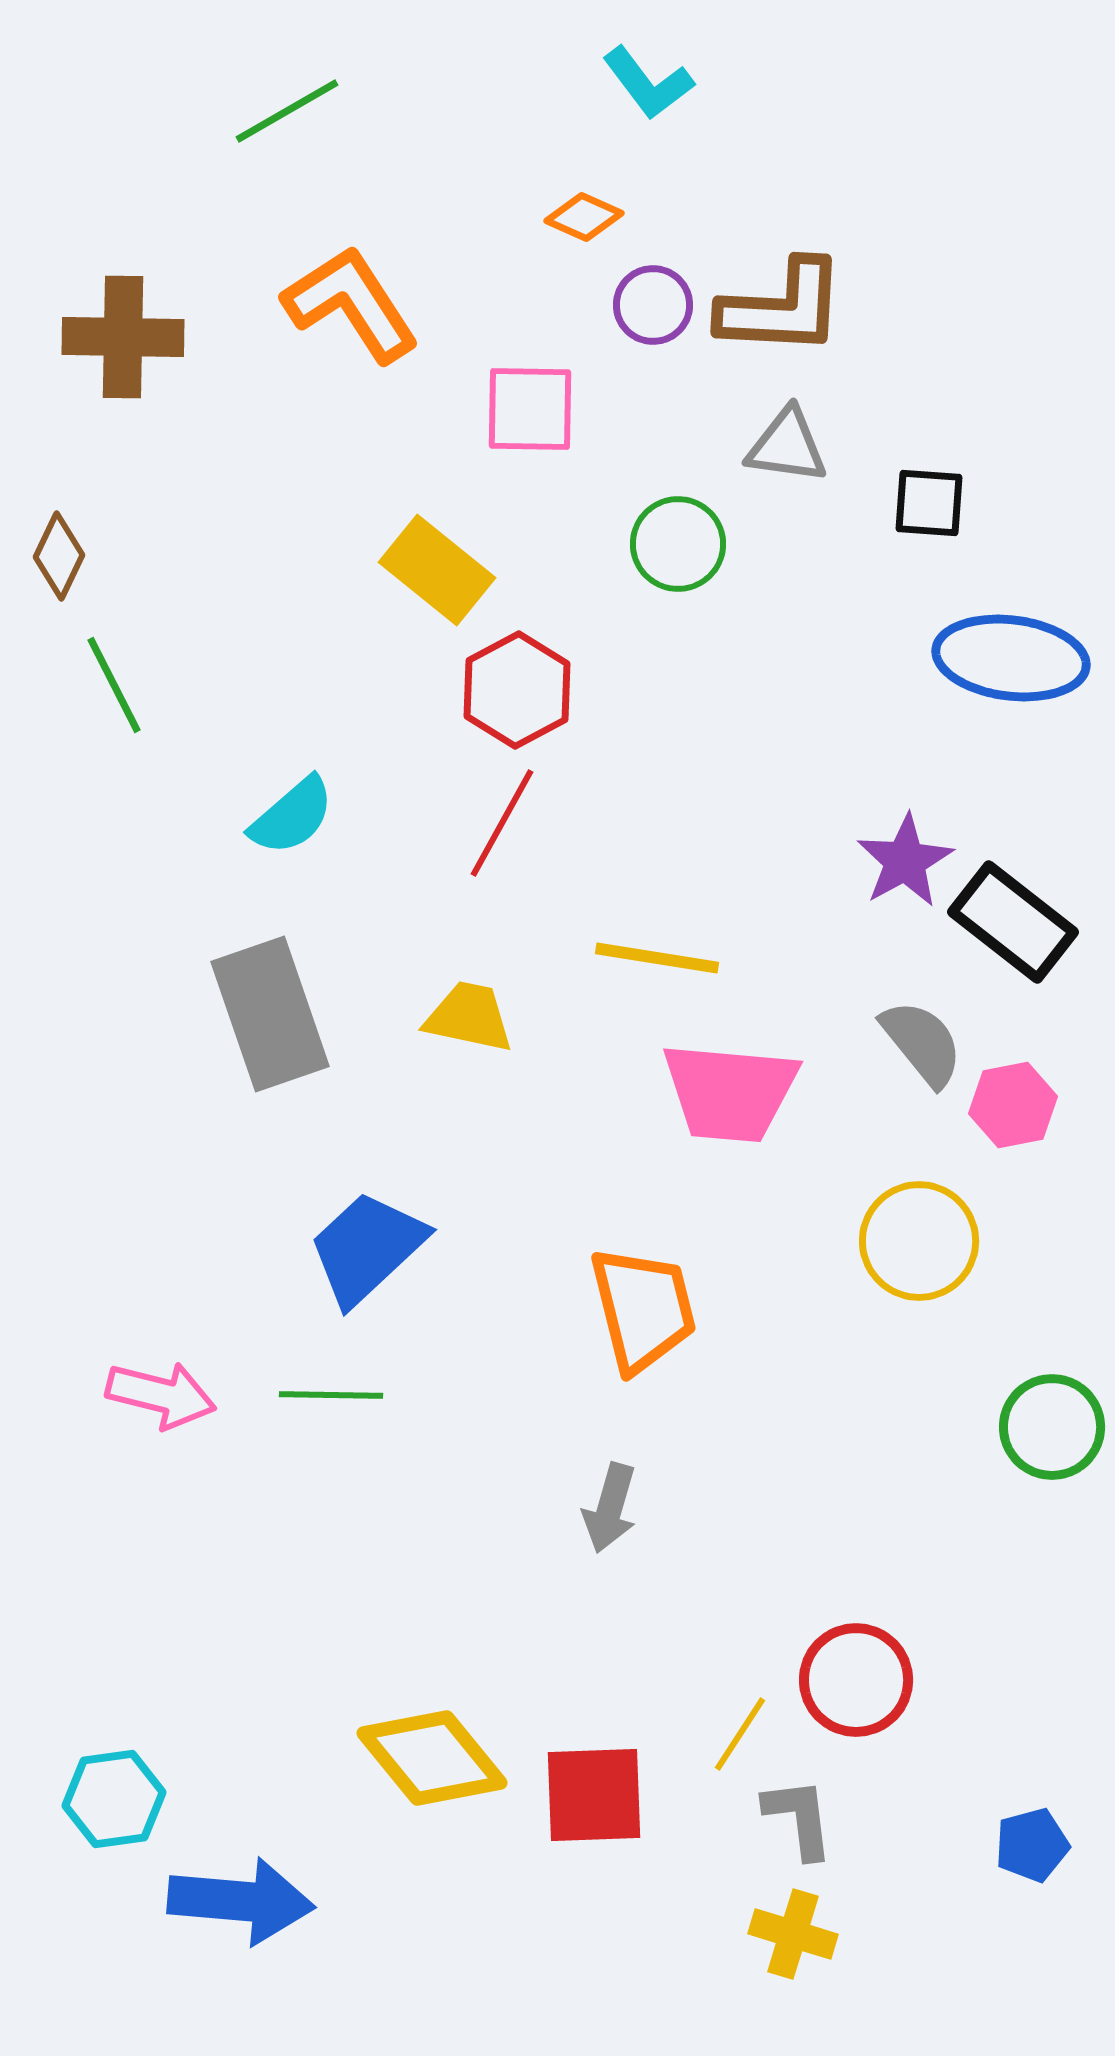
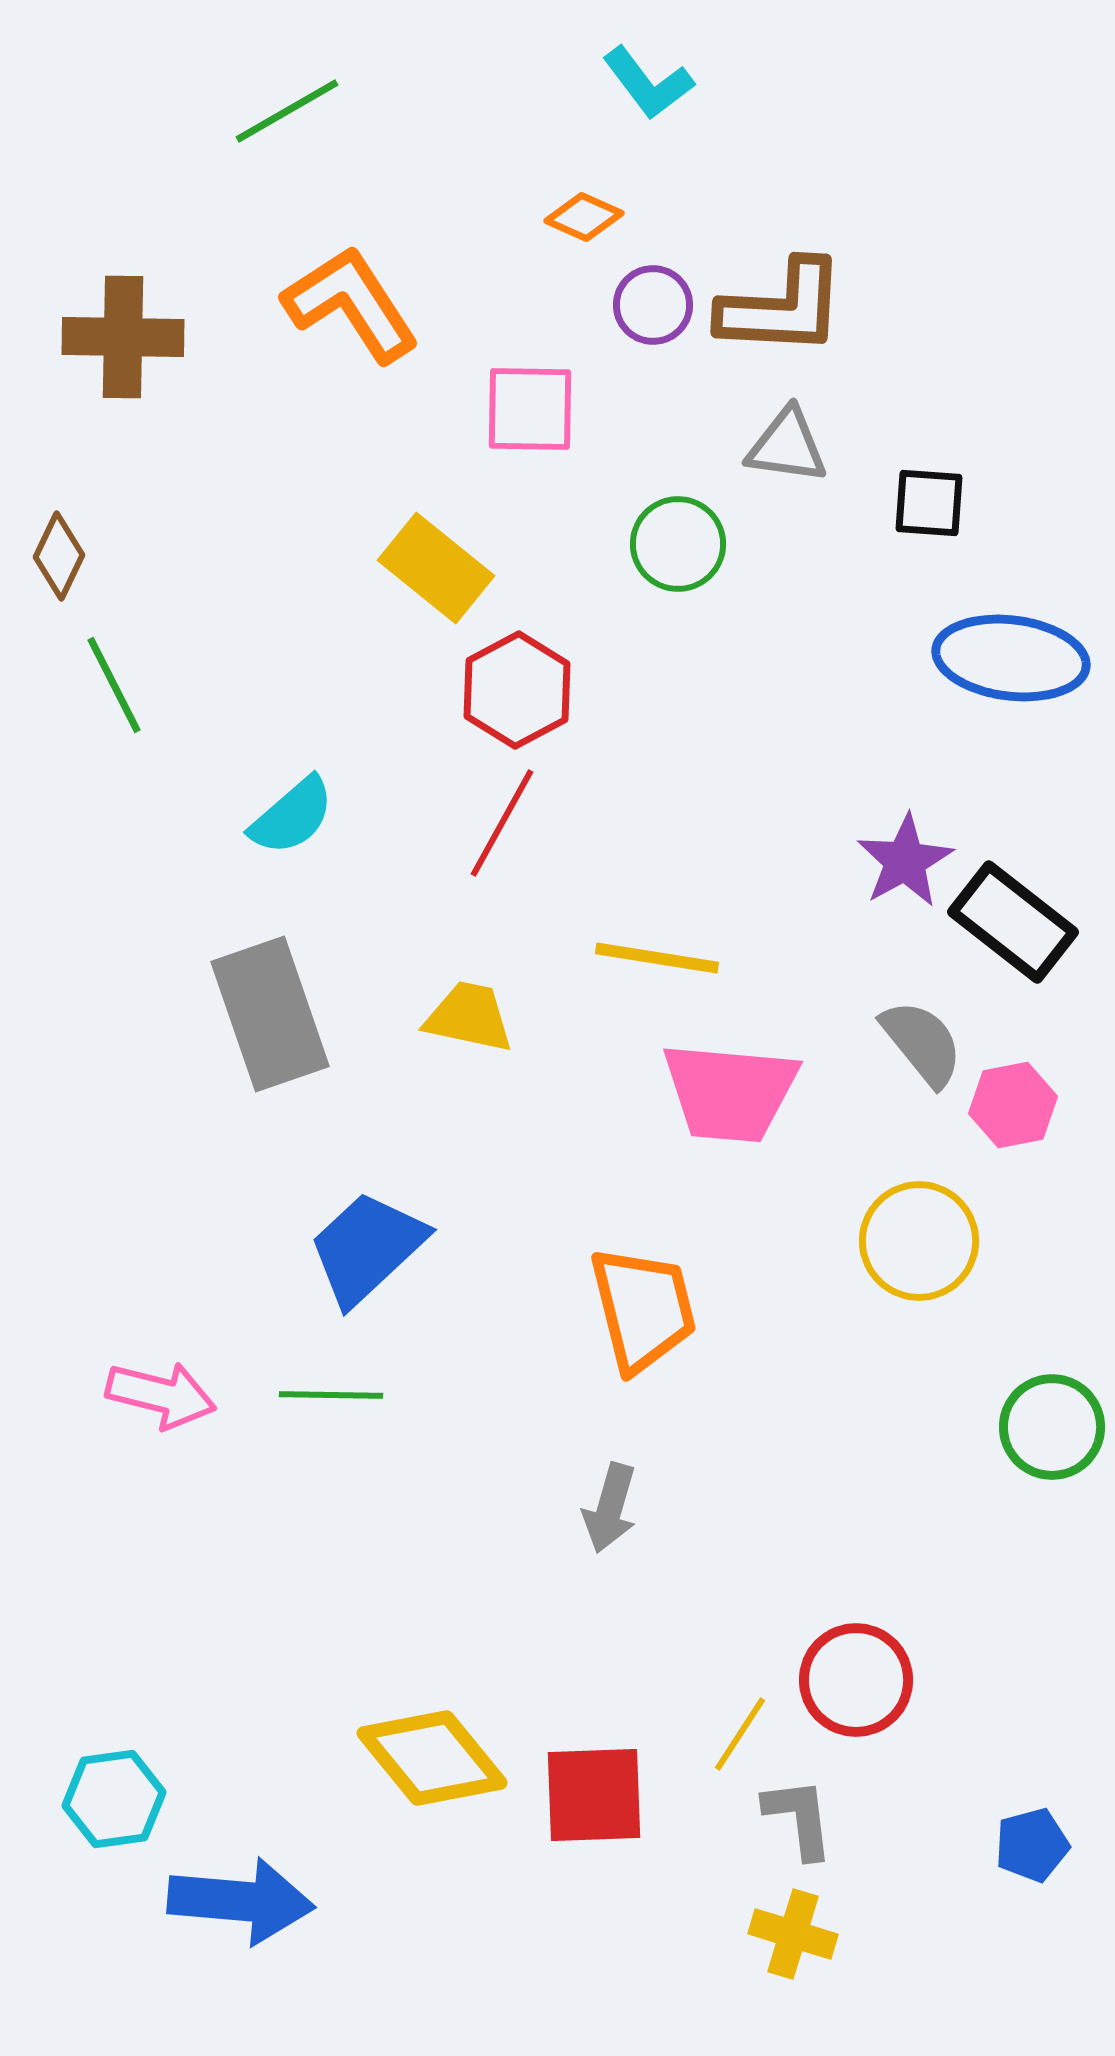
yellow rectangle at (437, 570): moved 1 px left, 2 px up
